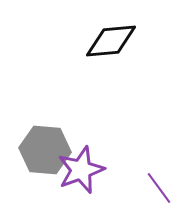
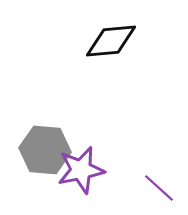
purple star: rotated 9 degrees clockwise
purple line: rotated 12 degrees counterclockwise
